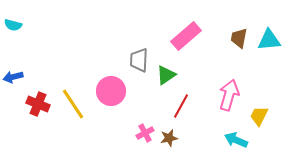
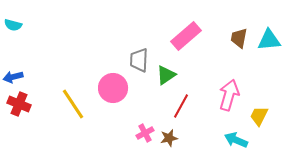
pink circle: moved 2 px right, 3 px up
red cross: moved 19 px left
